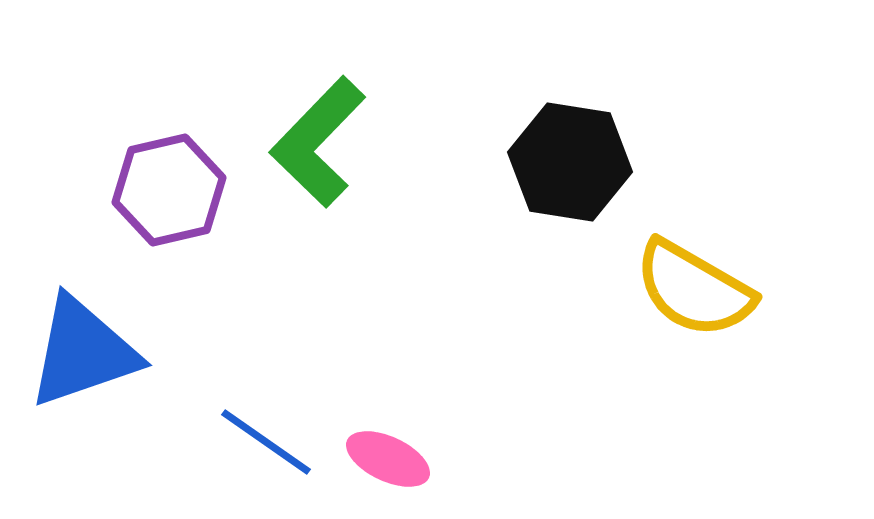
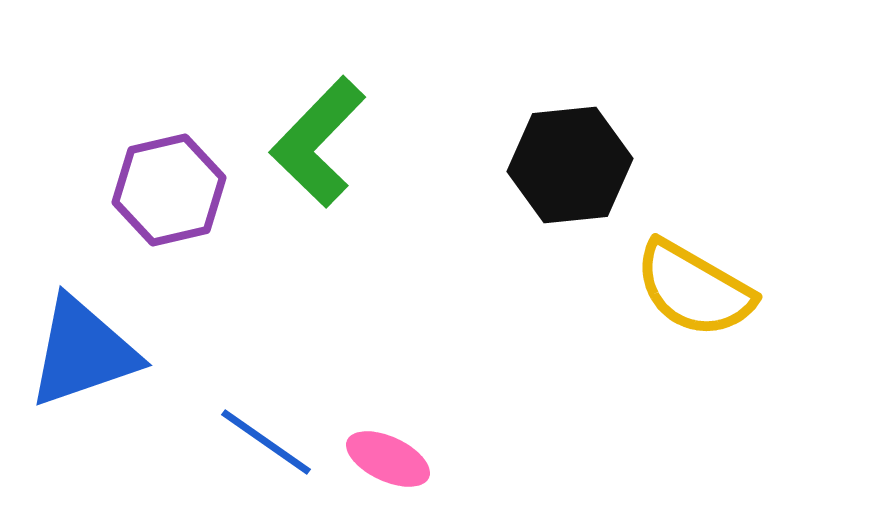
black hexagon: moved 3 px down; rotated 15 degrees counterclockwise
